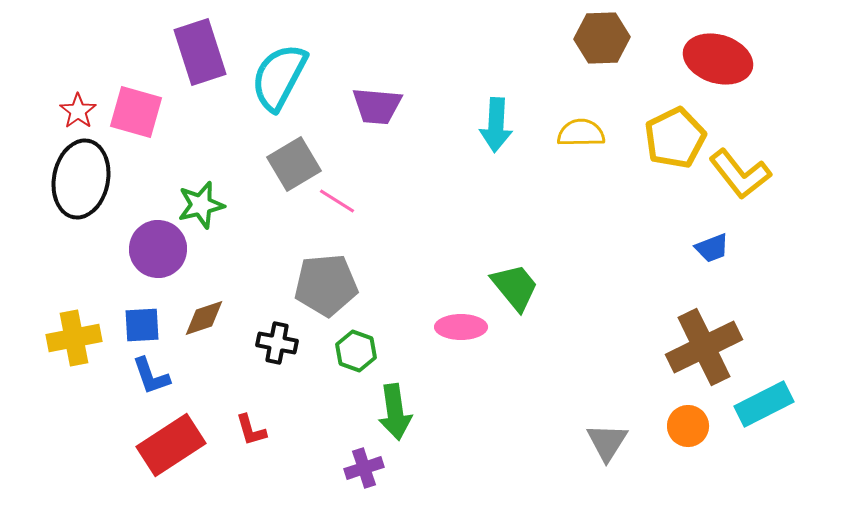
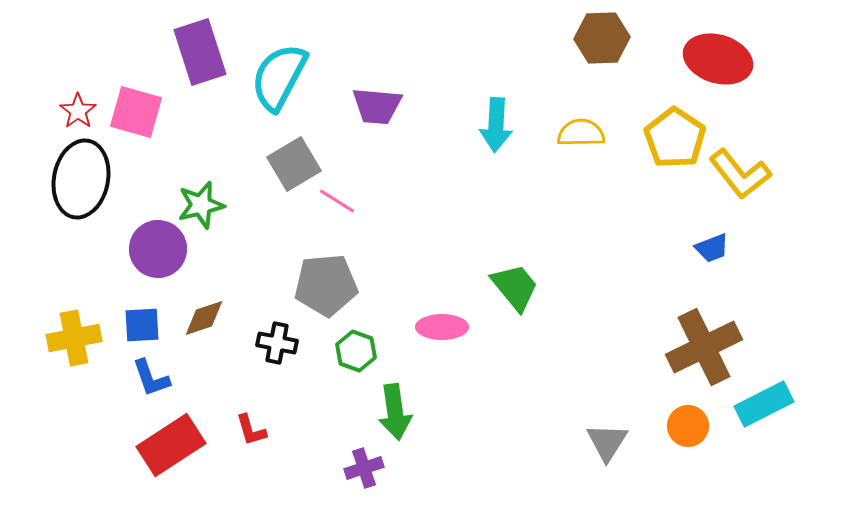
yellow pentagon: rotated 12 degrees counterclockwise
pink ellipse: moved 19 px left
blue L-shape: moved 2 px down
